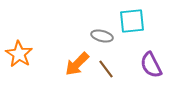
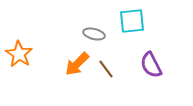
gray ellipse: moved 8 px left, 2 px up
